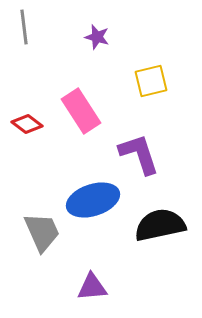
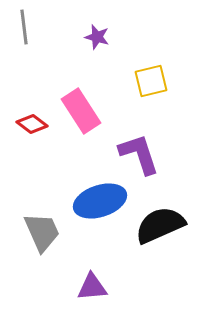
red diamond: moved 5 px right
blue ellipse: moved 7 px right, 1 px down
black semicircle: rotated 12 degrees counterclockwise
